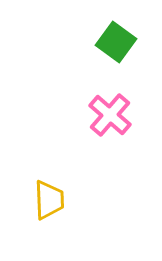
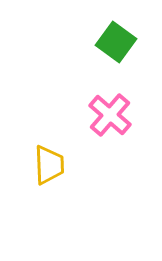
yellow trapezoid: moved 35 px up
